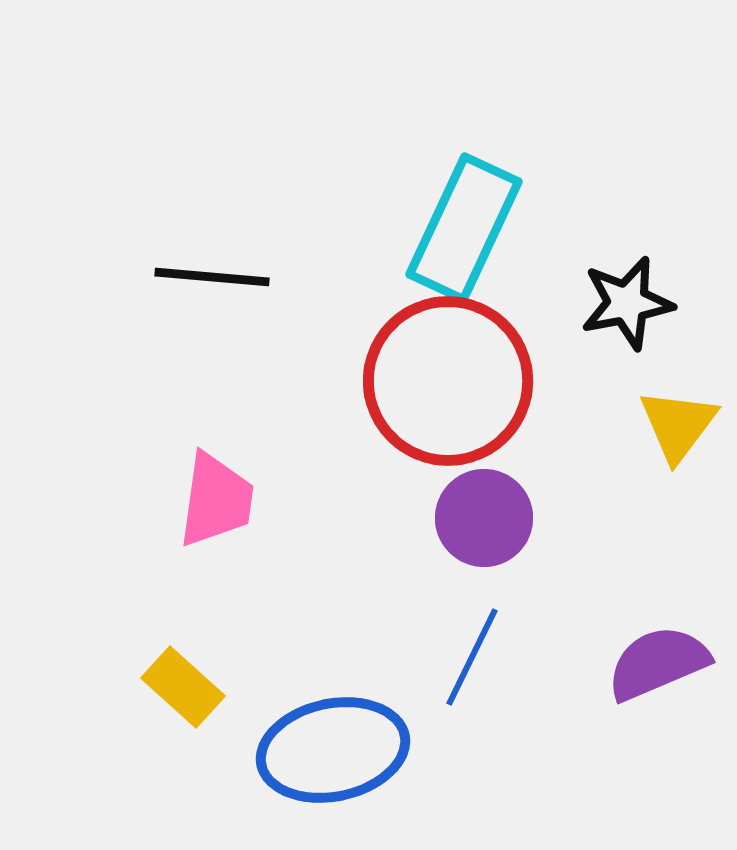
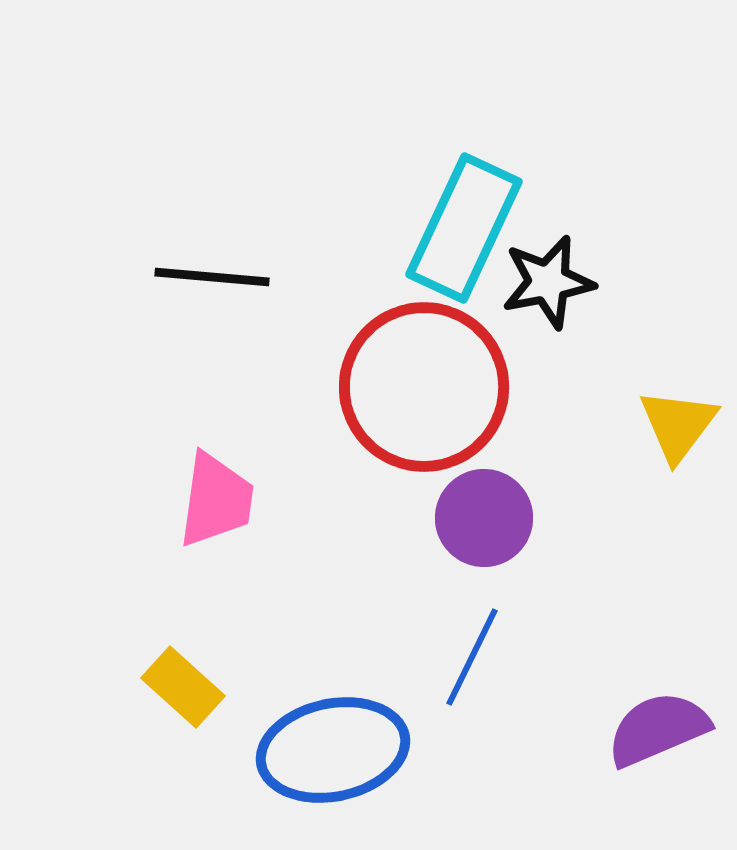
black star: moved 79 px left, 21 px up
red circle: moved 24 px left, 6 px down
purple semicircle: moved 66 px down
